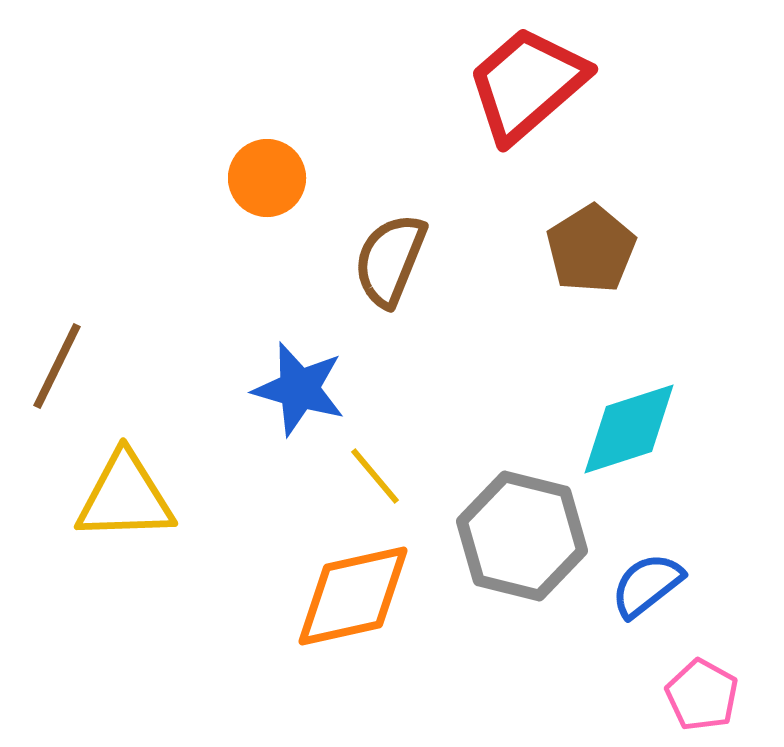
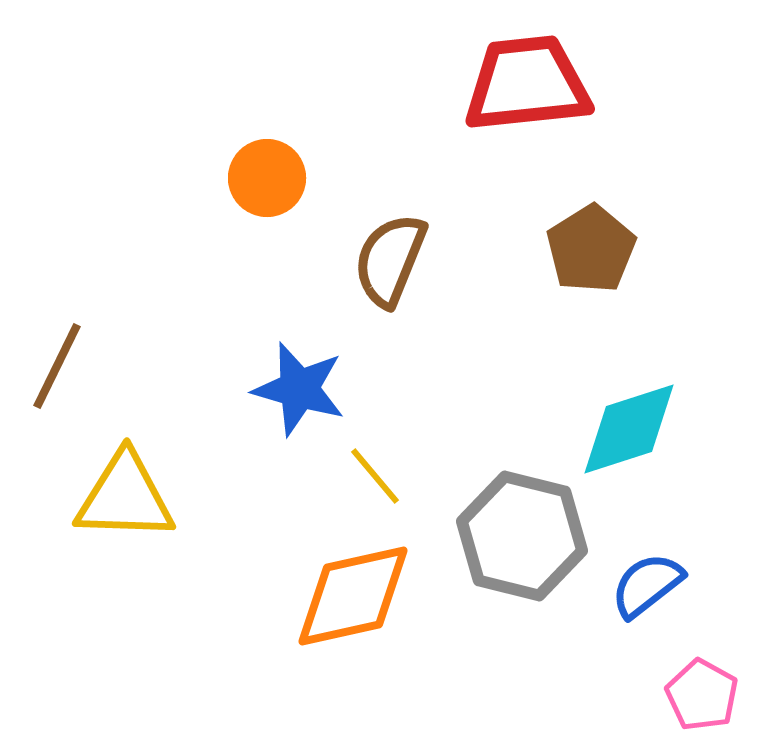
red trapezoid: rotated 35 degrees clockwise
yellow triangle: rotated 4 degrees clockwise
